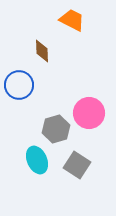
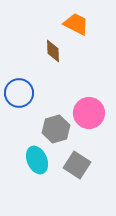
orange trapezoid: moved 4 px right, 4 px down
brown diamond: moved 11 px right
blue circle: moved 8 px down
